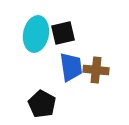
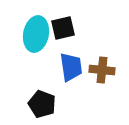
black square: moved 5 px up
brown cross: moved 6 px right
black pentagon: rotated 8 degrees counterclockwise
